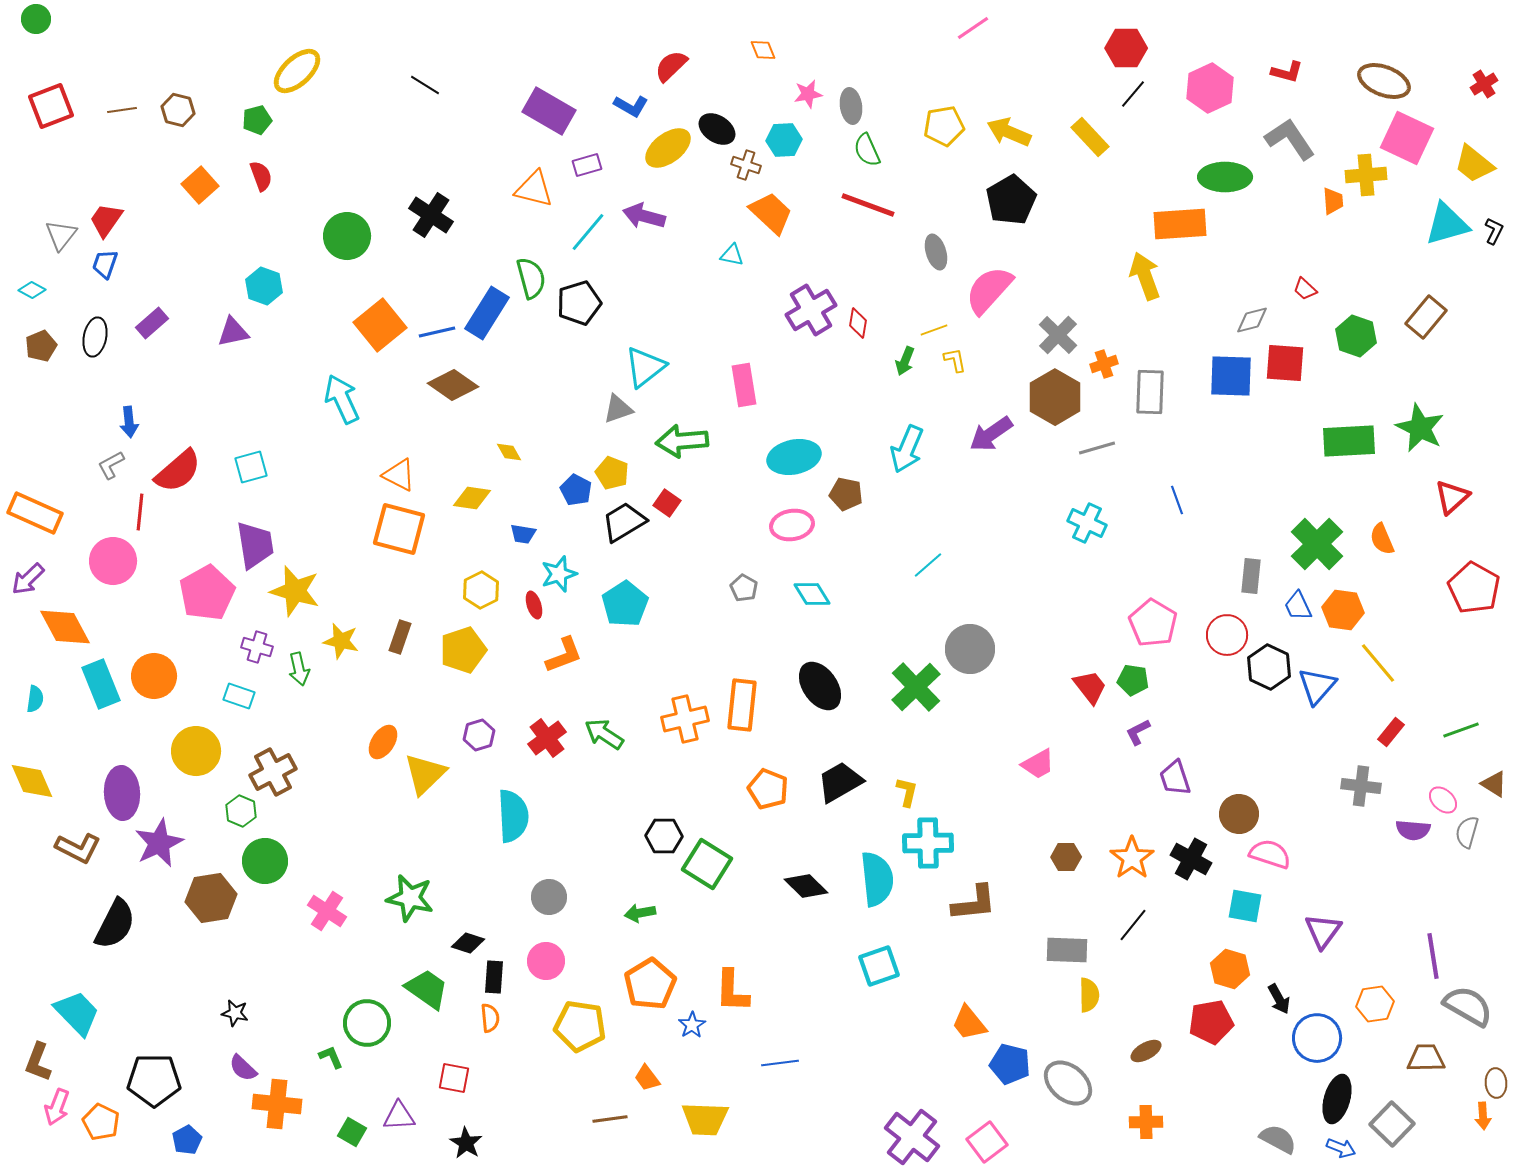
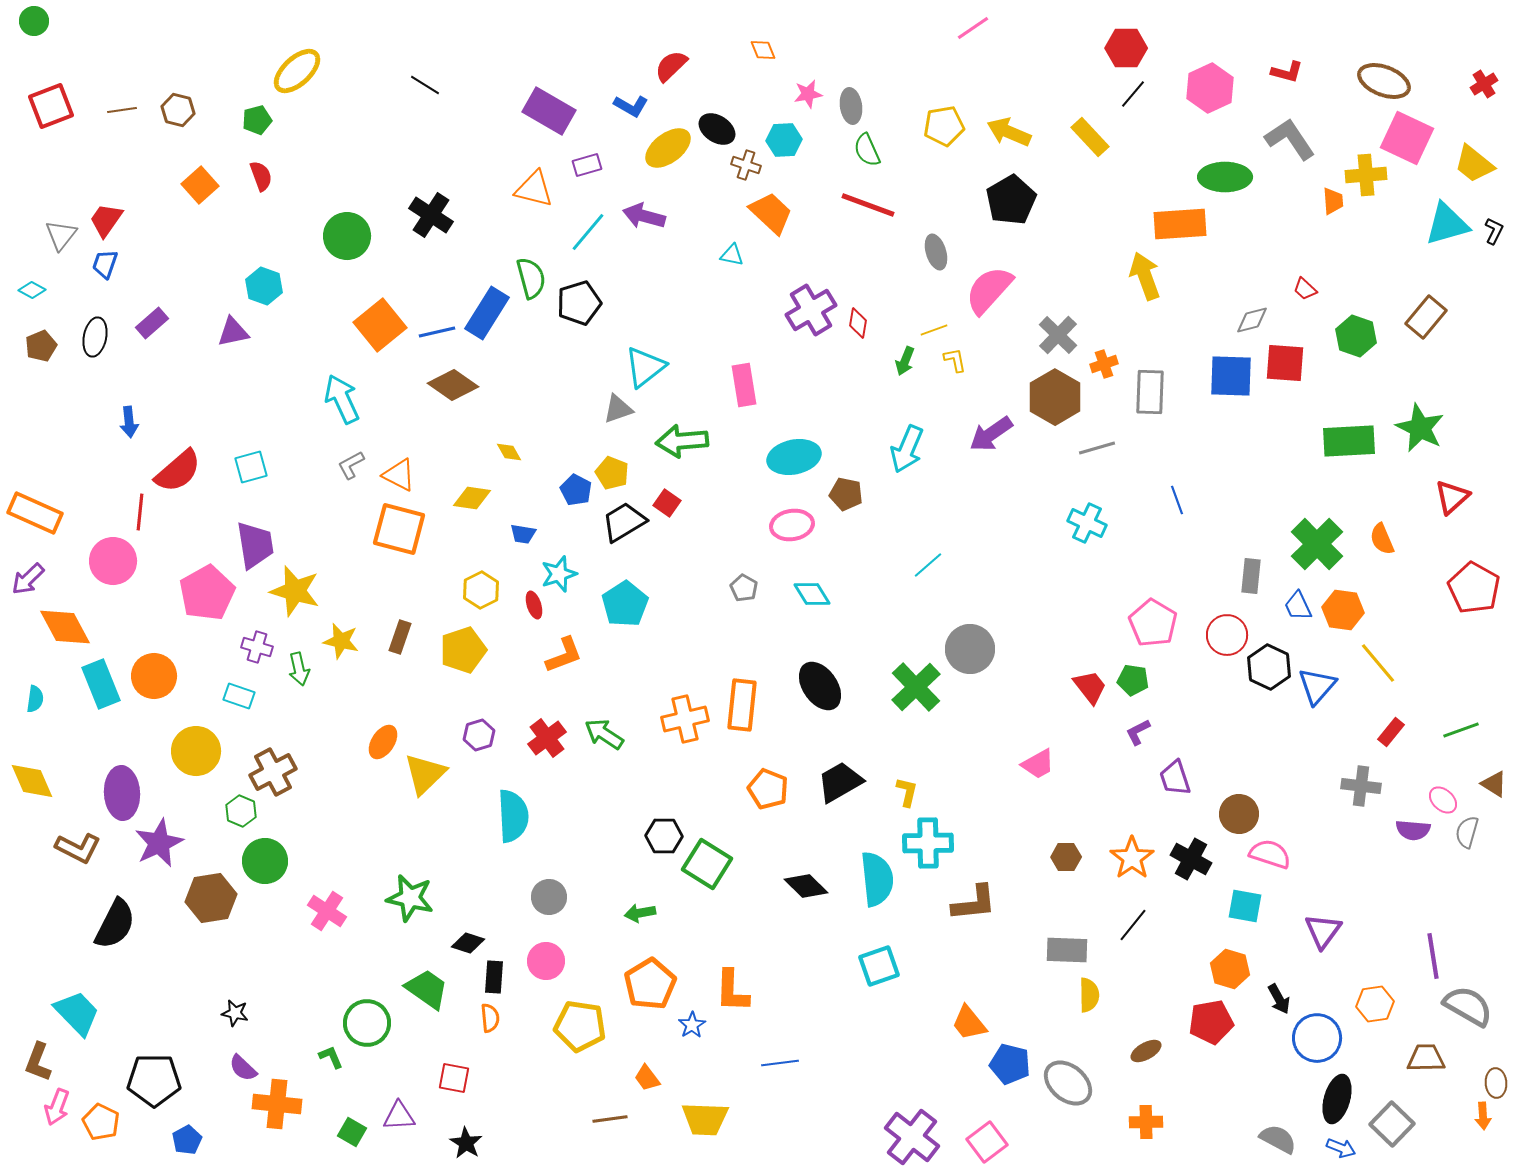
green circle at (36, 19): moved 2 px left, 2 px down
gray L-shape at (111, 465): moved 240 px right
